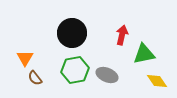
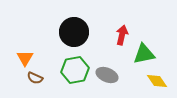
black circle: moved 2 px right, 1 px up
brown semicircle: rotated 28 degrees counterclockwise
